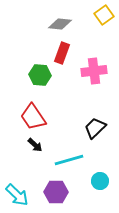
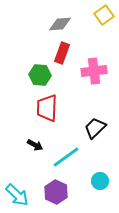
gray diamond: rotated 10 degrees counterclockwise
red trapezoid: moved 14 px right, 9 px up; rotated 36 degrees clockwise
black arrow: rotated 14 degrees counterclockwise
cyan line: moved 3 px left, 3 px up; rotated 20 degrees counterclockwise
purple hexagon: rotated 25 degrees clockwise
